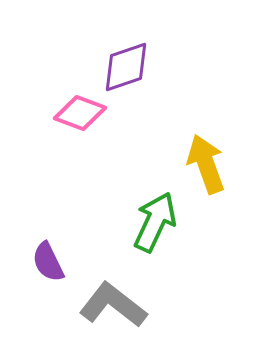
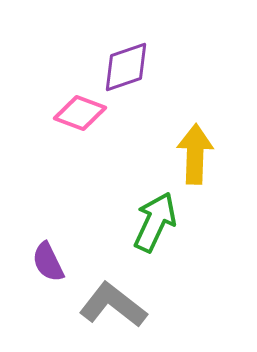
yellow arrow: moved 11 px left, 10 px up; rotated 22 degrees clockwise
